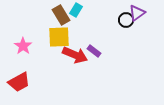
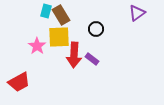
cyan rectangle: moved 30 px left, 1 px down; rotated 16 degrees counterclockwise
black circle: moved 30 px left, 9 px down
pink star: moved 14 px right
purple rectangle: moved 2 px left, 8 px down
red arrow: moved 1 px left; rotated 70 degrees clockwise
